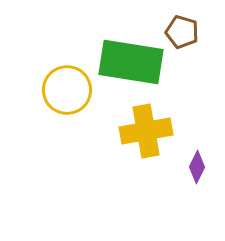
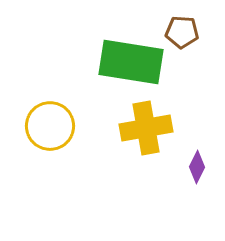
brown pentagon: rotated 12 degrees counterclockwise
yellow circle: moved 17 px left, 36 px down
yellow cross: moved 3 px up
